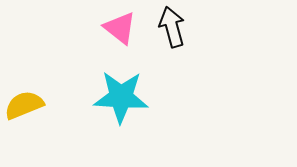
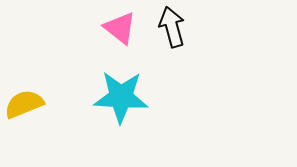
yellow semicircle: moved 1 px up
